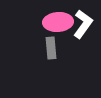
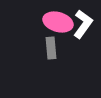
pink ellipse: rotated 20 degrees clockwise
